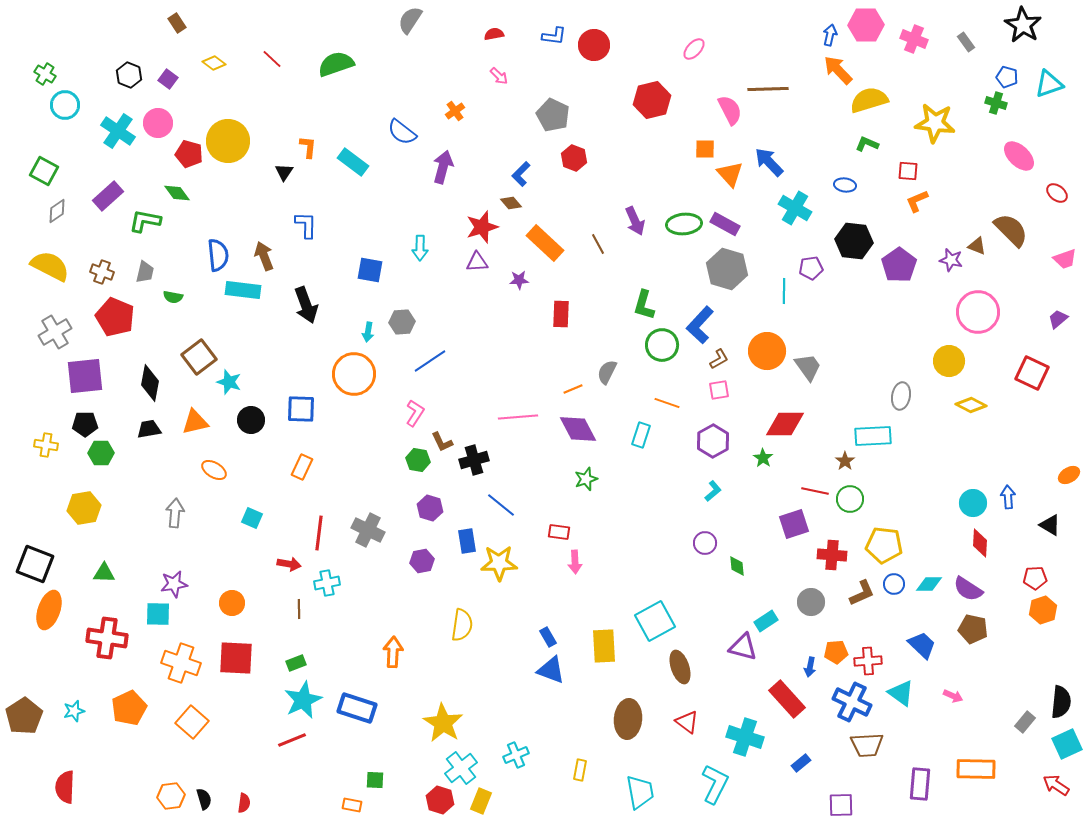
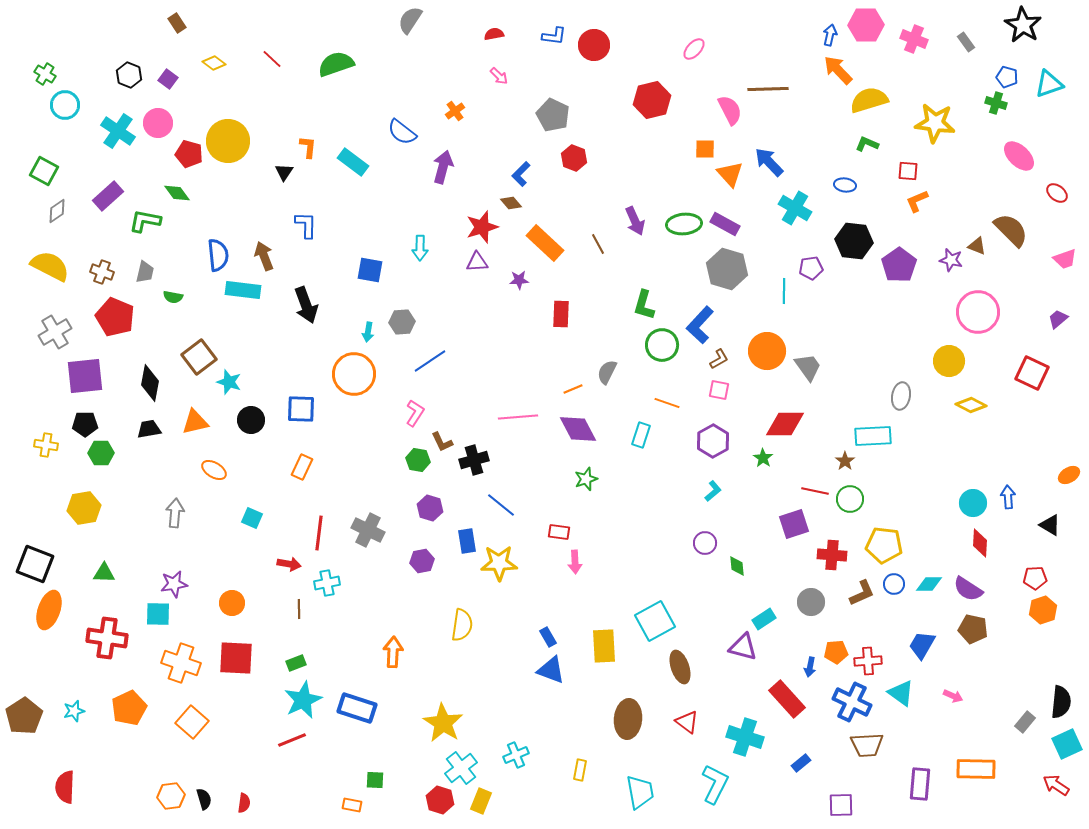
pink square at (719, 390): rotated 20 degrees clockwise
cyan rectangle at (766, 621): moved 2 px left, 2 px up
blue trapezoid at (922, 645): rotated 104 degrees counterclockwise
